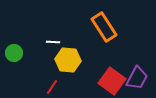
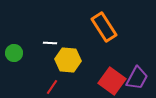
white line: moved 3 px left, 1 px down
